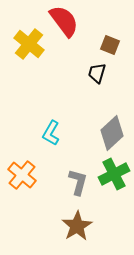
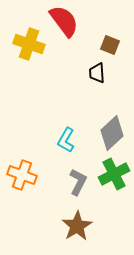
yellow cross: rotated 20 degrees counterclockwise
black trapezoid: rotated 20 degrees counterclockwise
cyan L-shape: moved 15 px right, 7 px down
orange cross: rotated 20 degrees counterclockwise
gray L-shape: rotated 12 degrees clockwise
